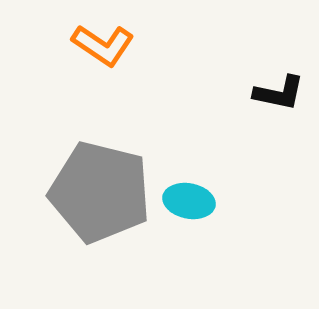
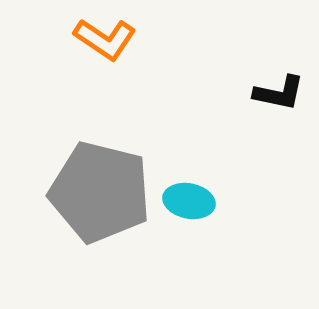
orange L-shape: moved 2 px right, 6 px up
